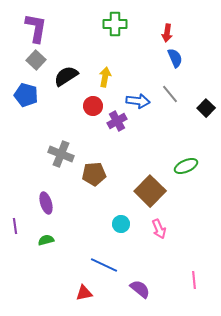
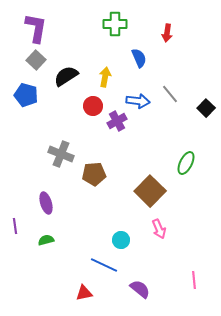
blue semicircle: moved 36 px left
green ellipse: moved 3 px up; rotated 40 degrees counterclockwise
cyan circle: moved 16 px down
